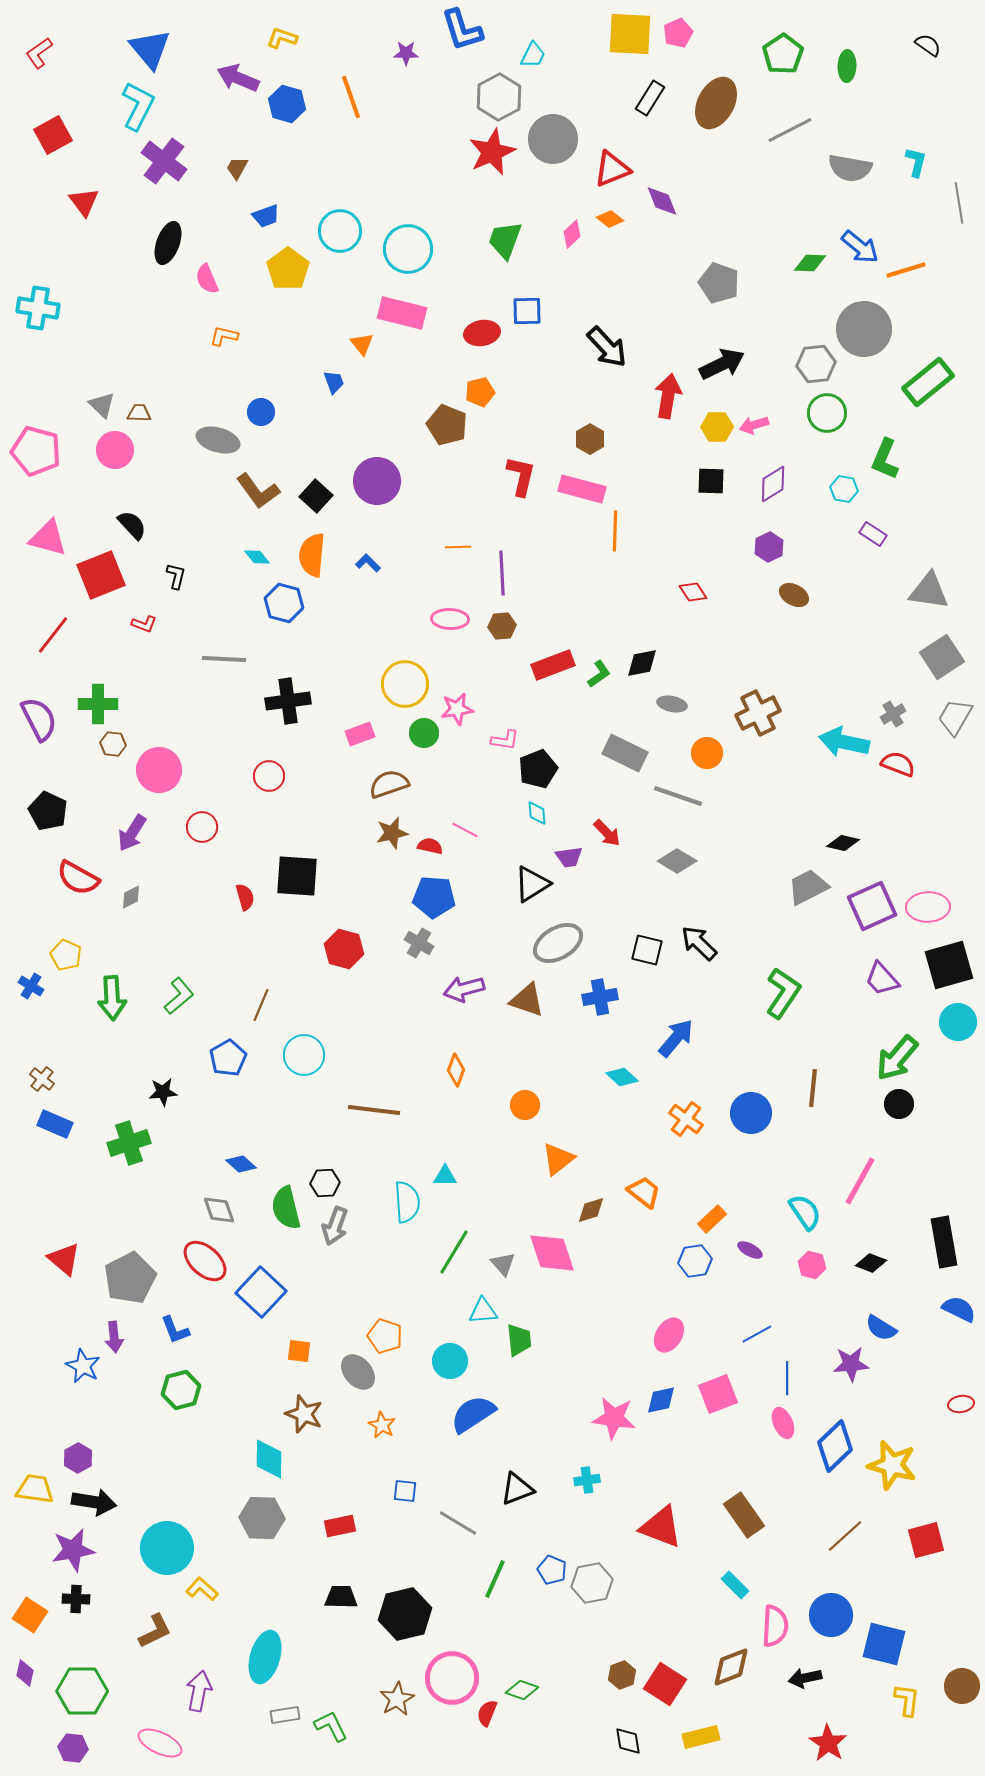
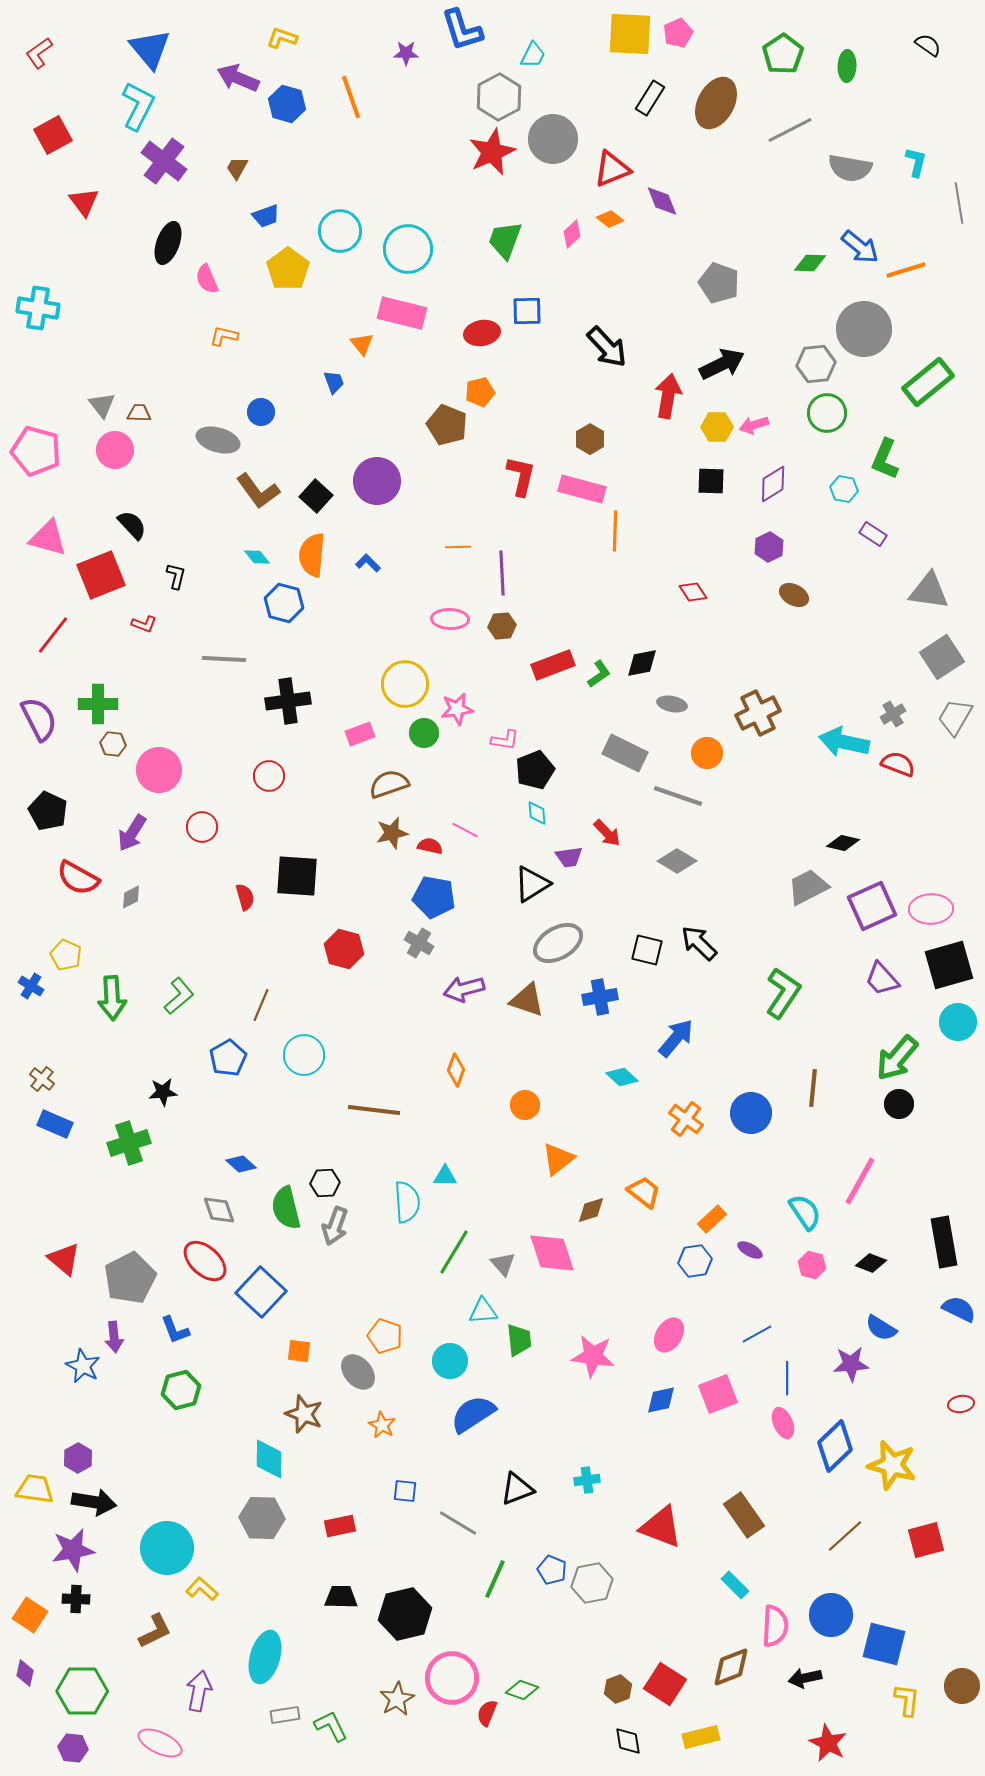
gray triangle at (102, 405): rotated 8 degrees clockwise
black pentagon at (538, 769): moved 3 px left, 1 px down
blue pentagon at (434, 897): rotated 6 degrees clockwise
pink ellipse at (928, 907): moved 3 px right, 2 px down
pink star at (614, 1418): moved 21 px left, 62 px up
brown hexagon at (622, 1675): moved 4 px left, 14 px down
red star at (828, 1743): rotated 6 degrees counterclockwise
